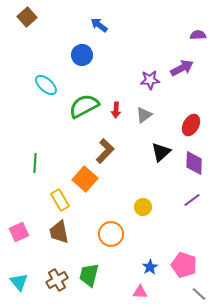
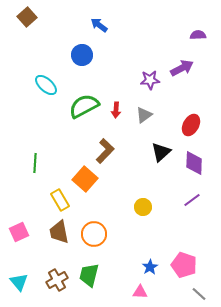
orange circle: moved 17 px left
